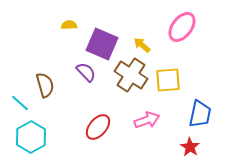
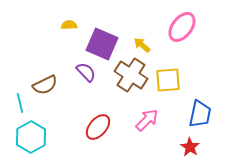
brown semicircle: rotated 80 degrees clockwise
cyan line: rotated 36 degrees clockwise
pink arrow: rotated 25 degrees counterclockwise
